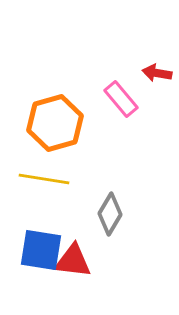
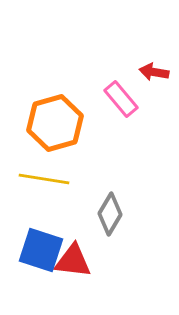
red arrow: moved 3 px left, 1 px up
blue square: rotated 9 degrees clockwise
